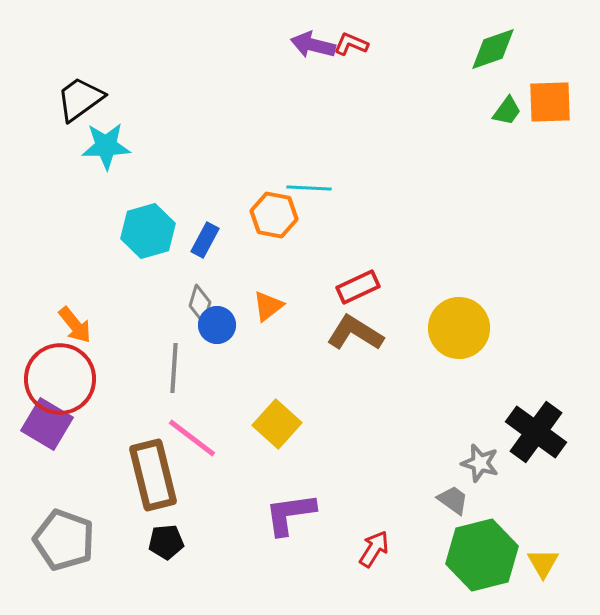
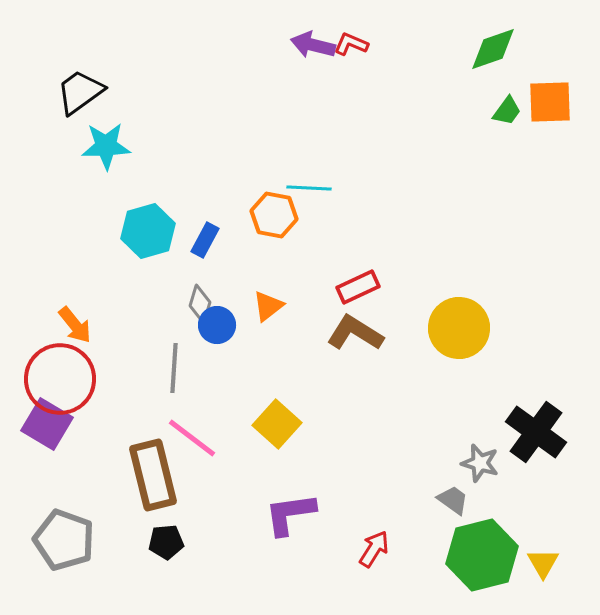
black trapezoid: moved 7 px up
